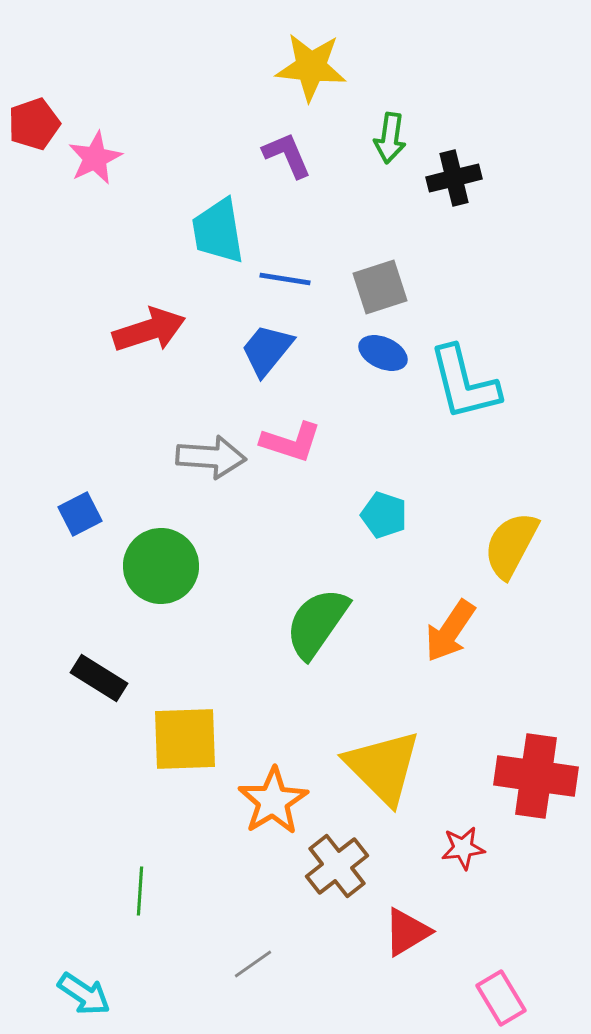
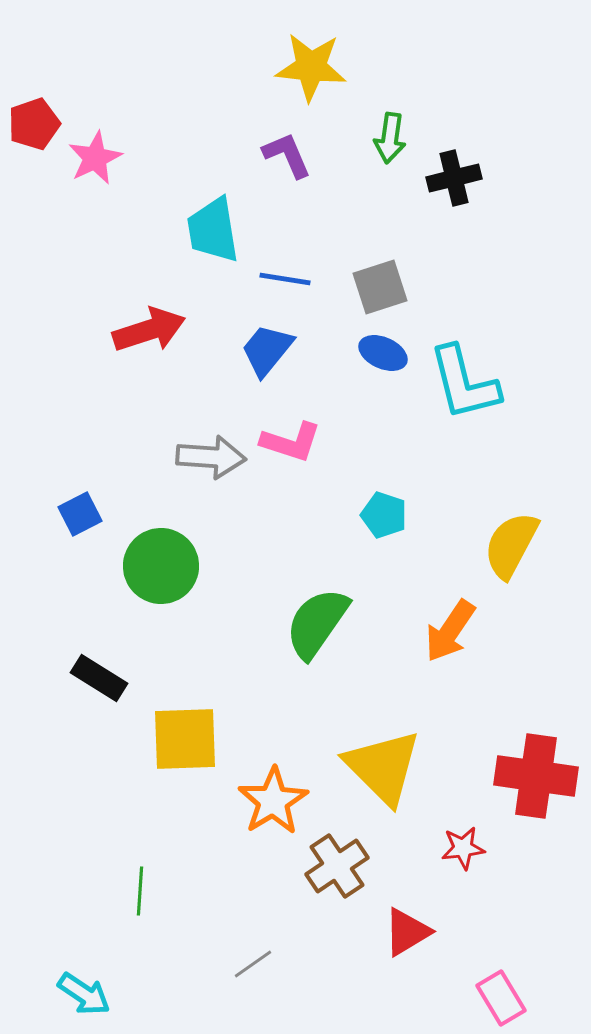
cyan trapezoid: moved 5 px left, 1 px up
brown cross: rotated 4 degrees clockwise
